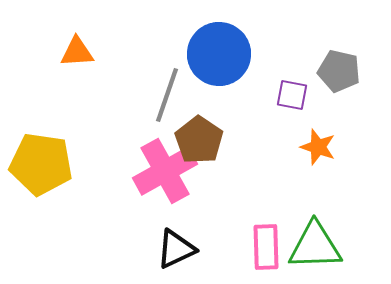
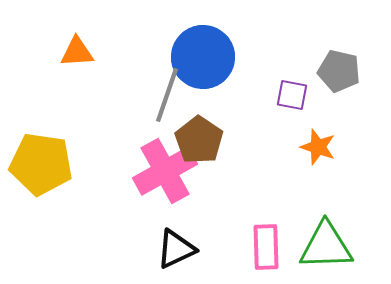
blue circle: moved 16 px left, 3 px down
green triangle: moved 11 px right
